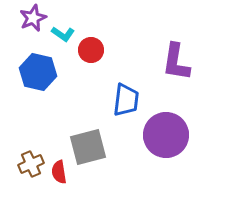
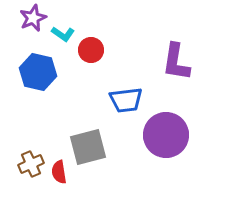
blue trapezoid: rotated 76 degrees clockwise
